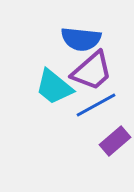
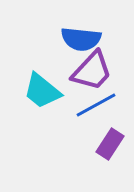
purple trapezoid: rotated 6 degrees counterclockwise
cyan trapezoid: moved 12 px left, 4 px down
purple rectangle: moved 5 px left, 3 px down; rotated 16 degrees counterclockwise
